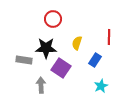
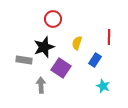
black star: moved 2 px left, 1 px up; rotated 20 degrees counterclockwise
cyan star: moved 2 px right; rotated 24 degrees counterclockwise
